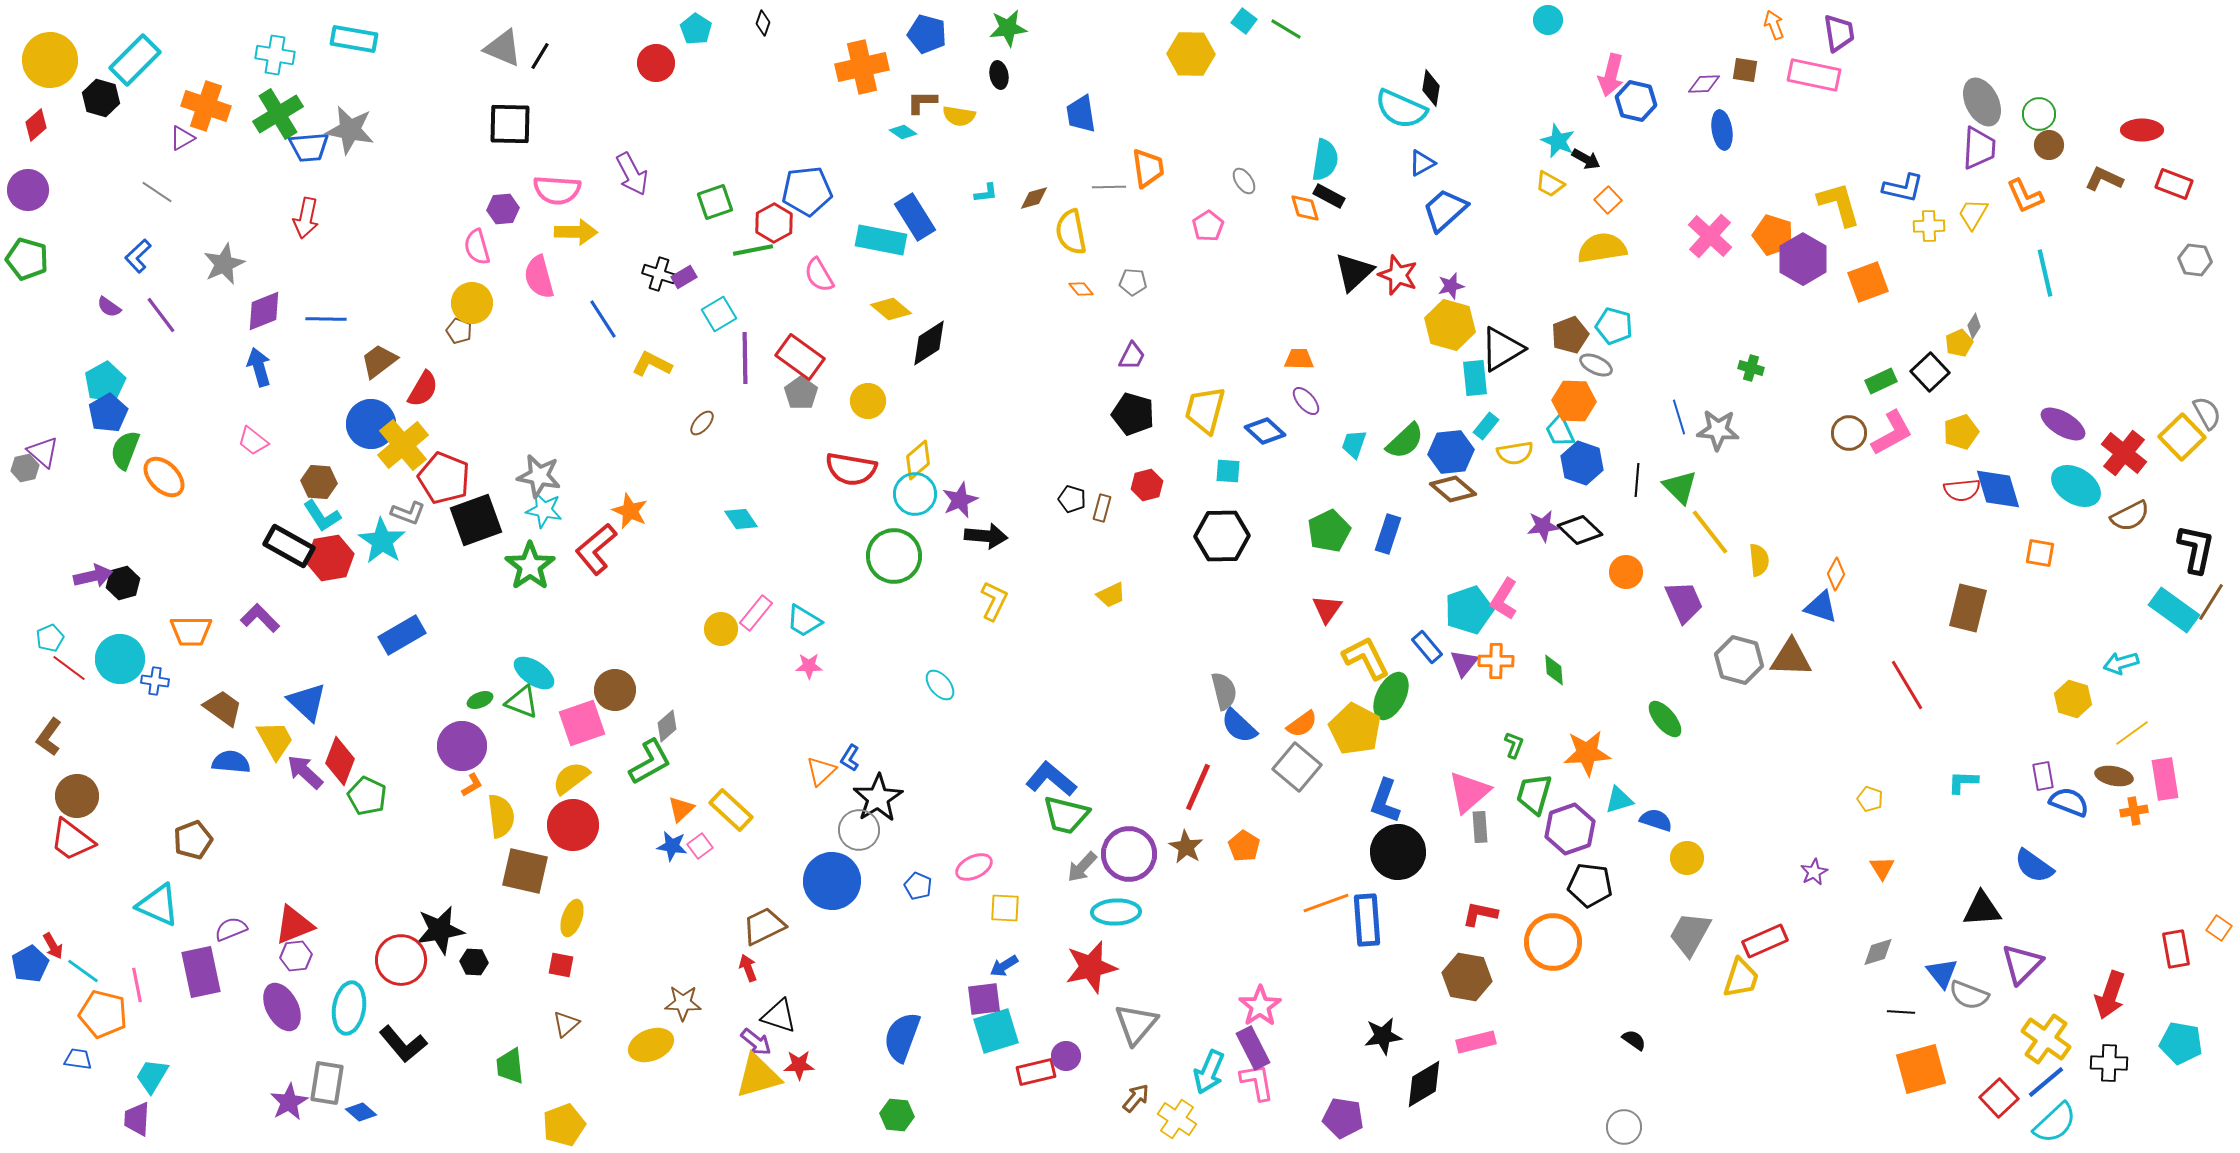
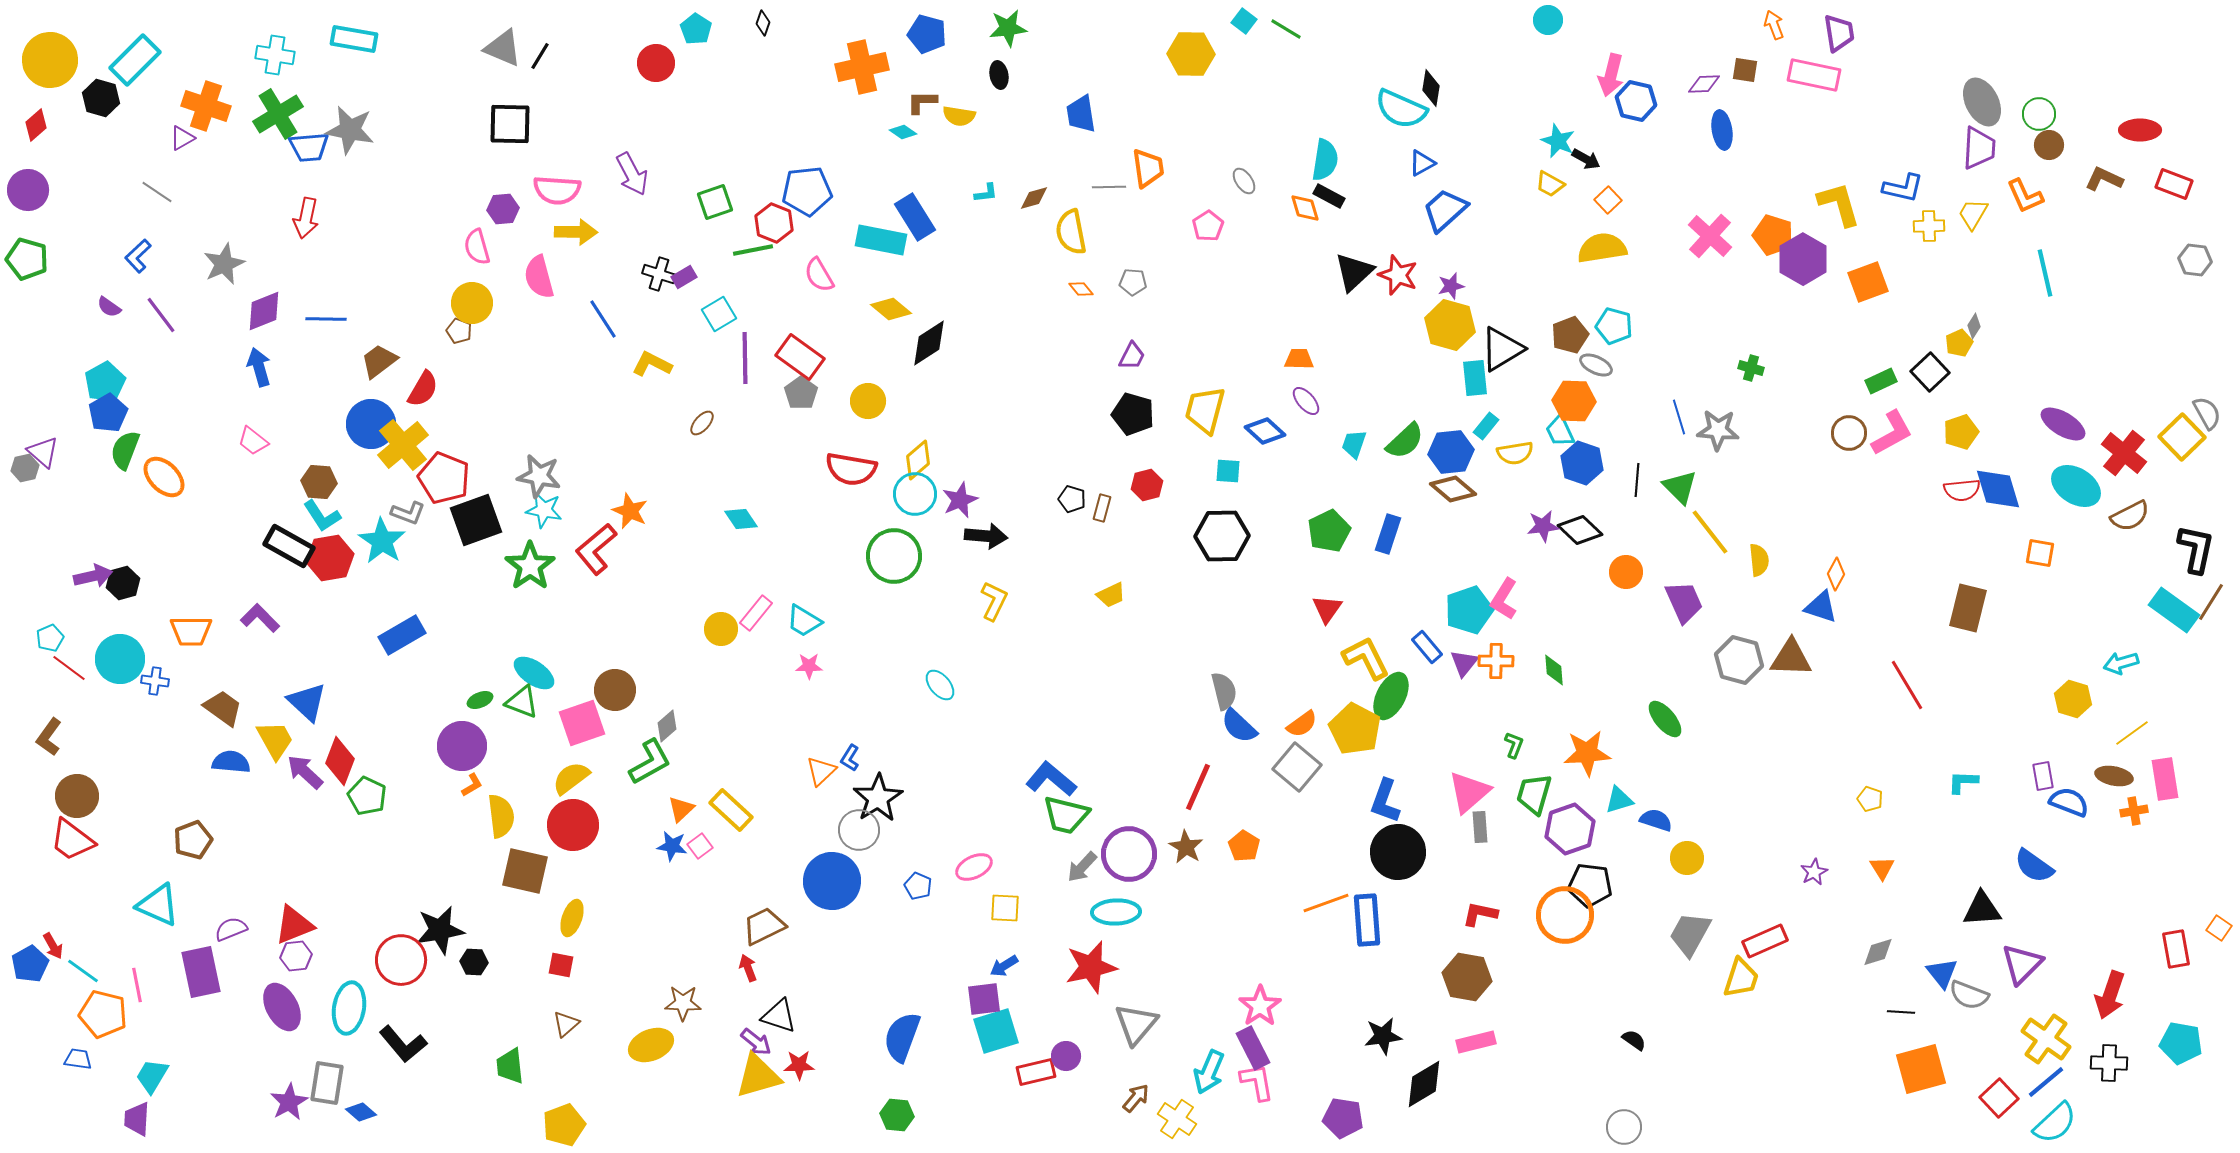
red ellipse at (2142, 130): moved 2 px left
red hexagon at (774, 223): rotated 9 degrees counterclockwise
orange circle at (1553, 942): moved 12 px right, 27 px up
